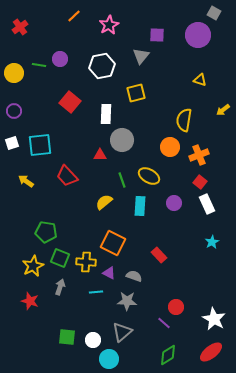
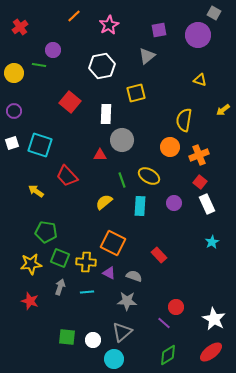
purple square at (157, 35): moved 2 px right, 5 px up; rotated 14 degrees counterclockwise
gray triangle at (141, 56): moved 6 px right; rotated 12 degrees clockwise
purple circle at (60, 59): moved 7 px left, 9 px up
cyan square at (40, 145): rotated 25 degrees clockwise
yellow arrow at (26, 181): moved 10 px right, 10 px down
yellow star at (33, 266): moved 2 px left, 2 px up; rotated 20 degrees clockwise
cyan line at (96, 292): moved 9 px left
cyan circle at (109, 359): moved 5 px right
